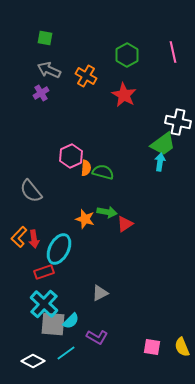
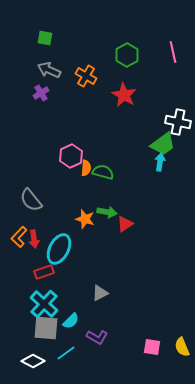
gray semicircle: moved 9 px down
gray square: moved 7 px left, 4 px down
